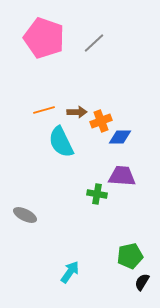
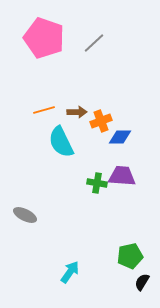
green cross: moved 11 px up
